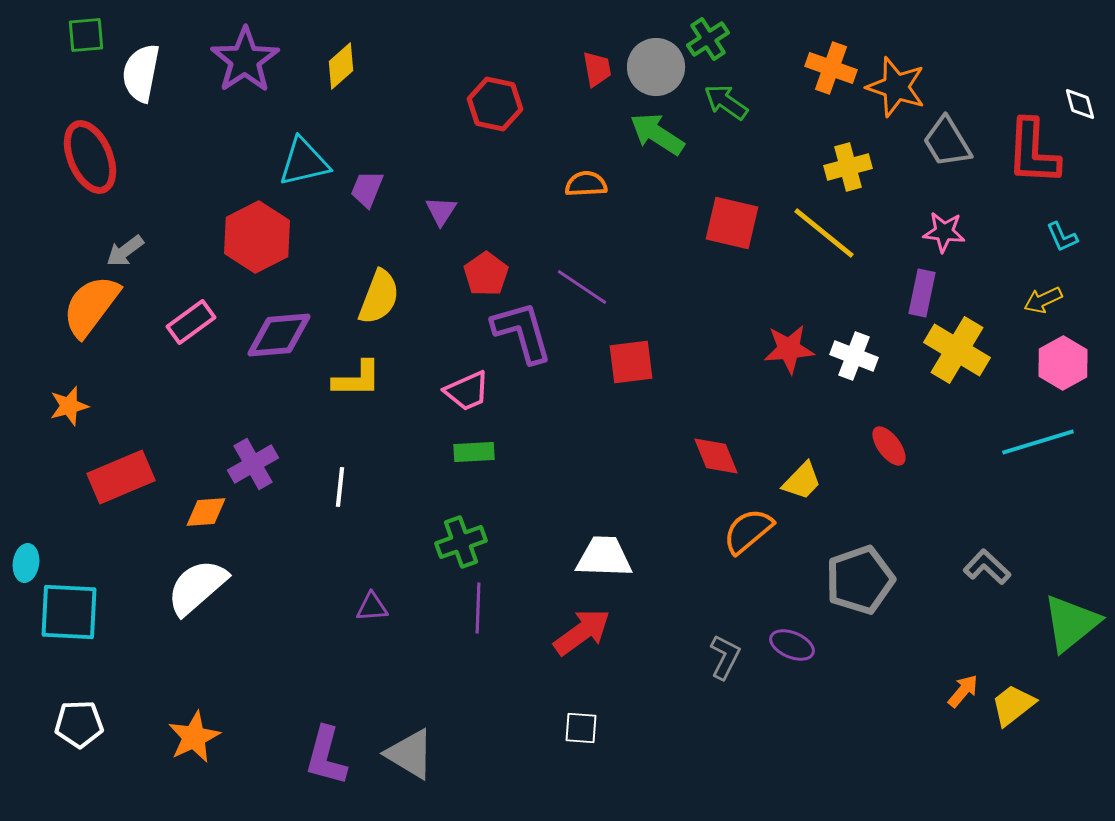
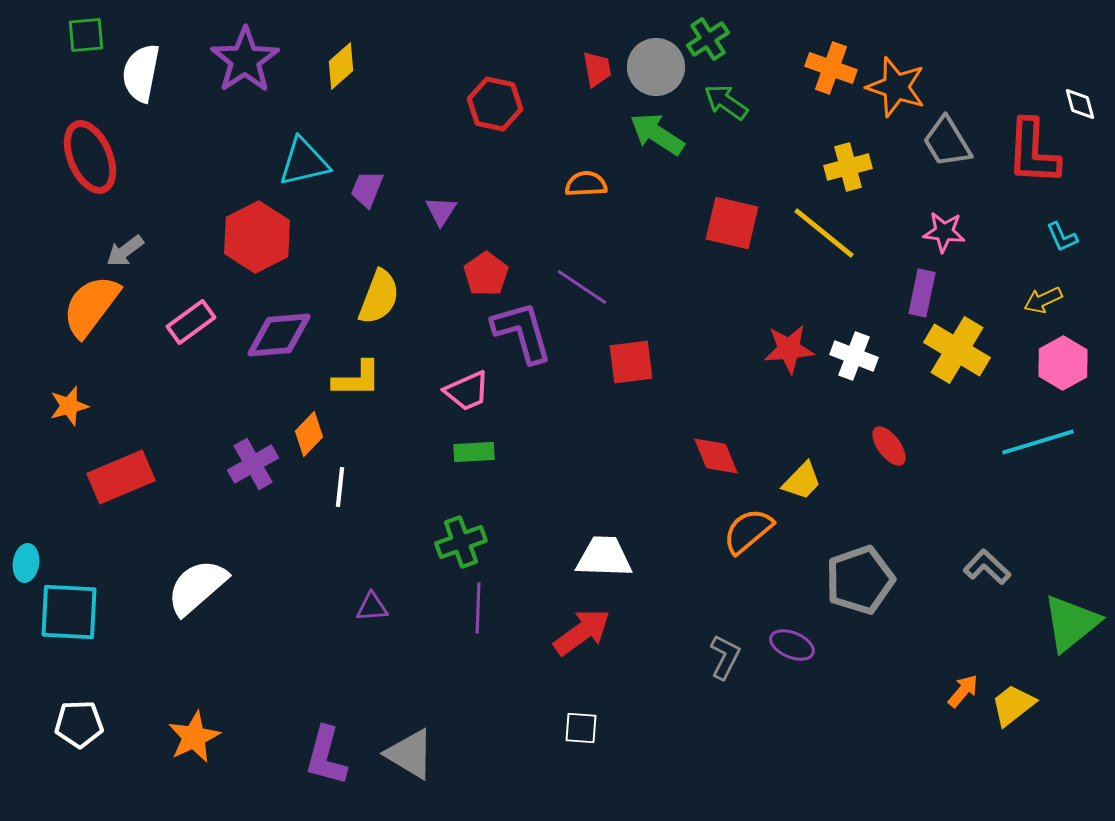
orange diamond at (206, 512): moved 103 px right, 78 px up; rotated 42 degrees counterclockwise
